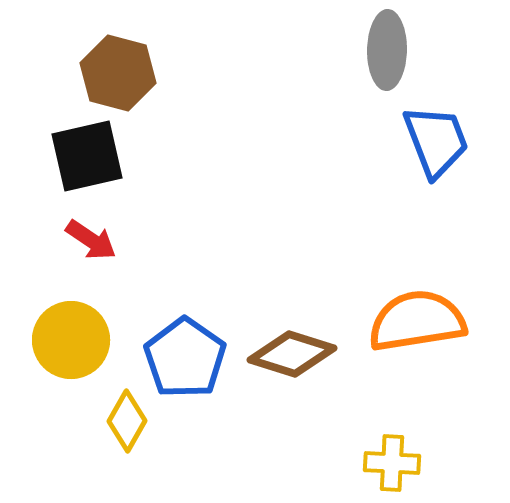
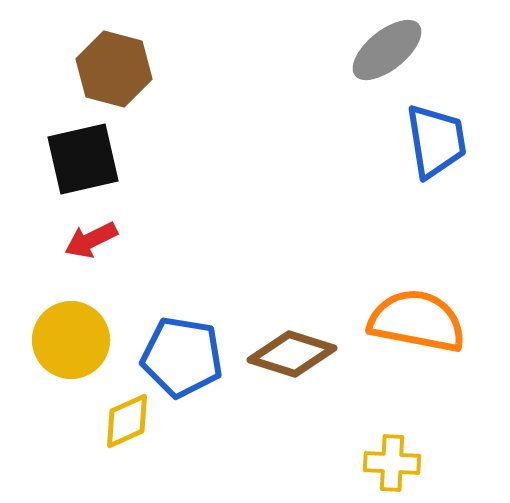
gray ellipse: rotated 50 degrees clockwise
brown hexagon: moved 4 px left, 4 px up
blue trapezoid: rotated 12 degrees clockwise
black square: moved 4 px left, 3 px down
red arrow: rotated 120 degrees clockwise
orange semicircle: rotated 20 degrees clockwise
blue pentagon: moved 3 px left, 1 px up; rotated 26 degrees counterclockwise
yellow diamond: rotated 36 degrees clockwise
